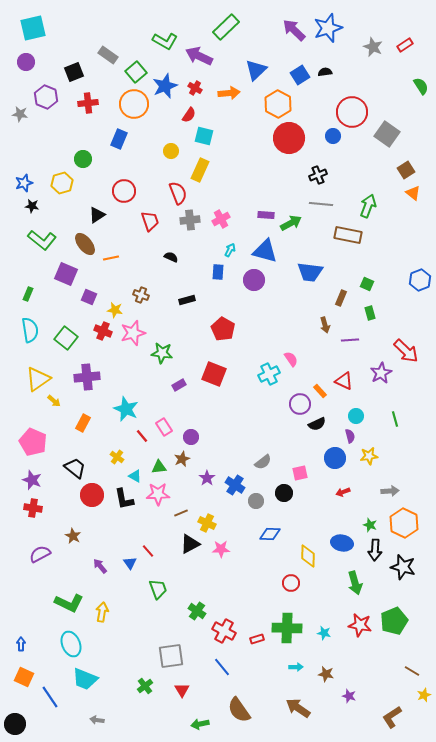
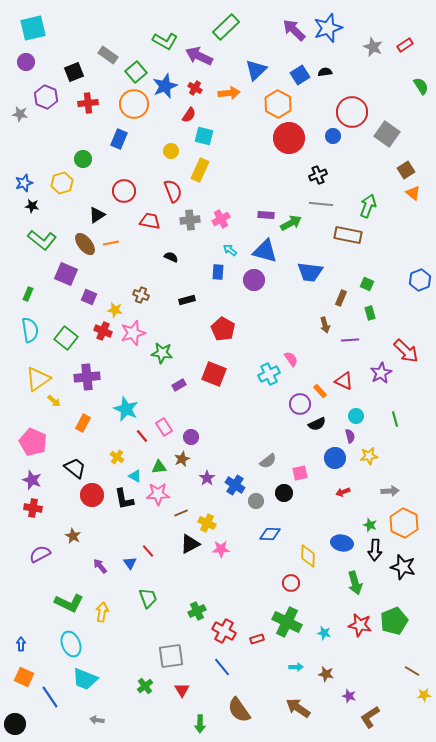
red semicircle at (178, 193): moved 5 px left, 2 px up
red trapezoid at (150, 221): rotated 60 degrees counterclockwise
cyan arrow at (230, 250): rotated 80 degrees counterclockwise
orange line at (111, 258): moved 15 px up
gray semicircle at (263, 462): moved 5 px right, 1 px up
green trapezoid at (158, 589): moved 10 px left, 9 px down
green cross at (197, 611): rotated 30 degrees clockwise
green cross at (287, 628): moved 6 px up; rotated 24 degrees clockwise
yellow star at (424, 695): rotated 16 degrees clockwise
brown L-shape at (392, 717): moved 22 px left
green arrow at (200, 724): rotated 78 degrees counterclockwise
